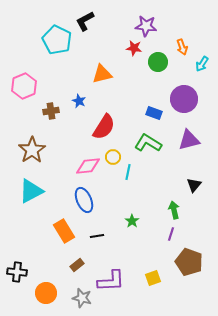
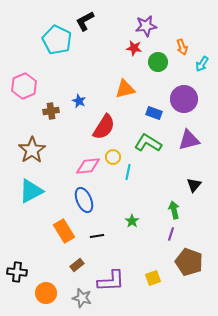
purple star: rotated 15 degrees counterclockwise
orange triangle: moved 23 px right, 15 px down
